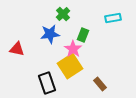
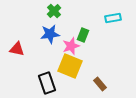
green cross: moved 9 px left, 3 px up
pink star: moved 2 px left, 3 px up; rotated 18 degrees clockwise
yellow square: rotated 35 degrees counterclockwise
